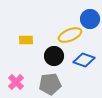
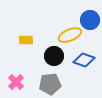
blue circle: moved 1 px down
